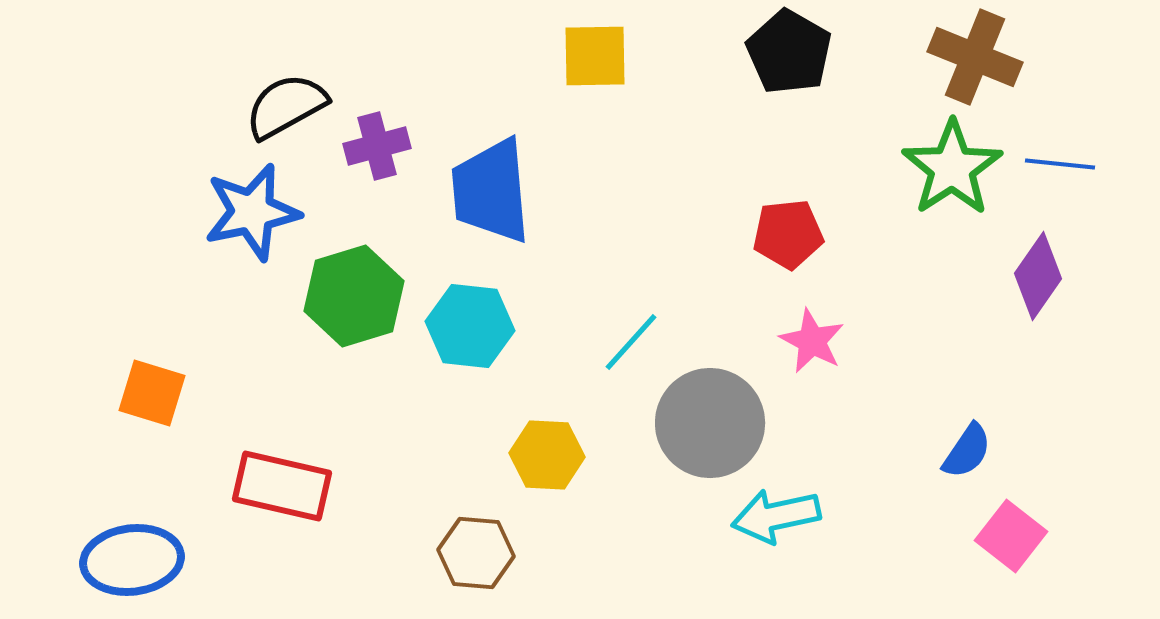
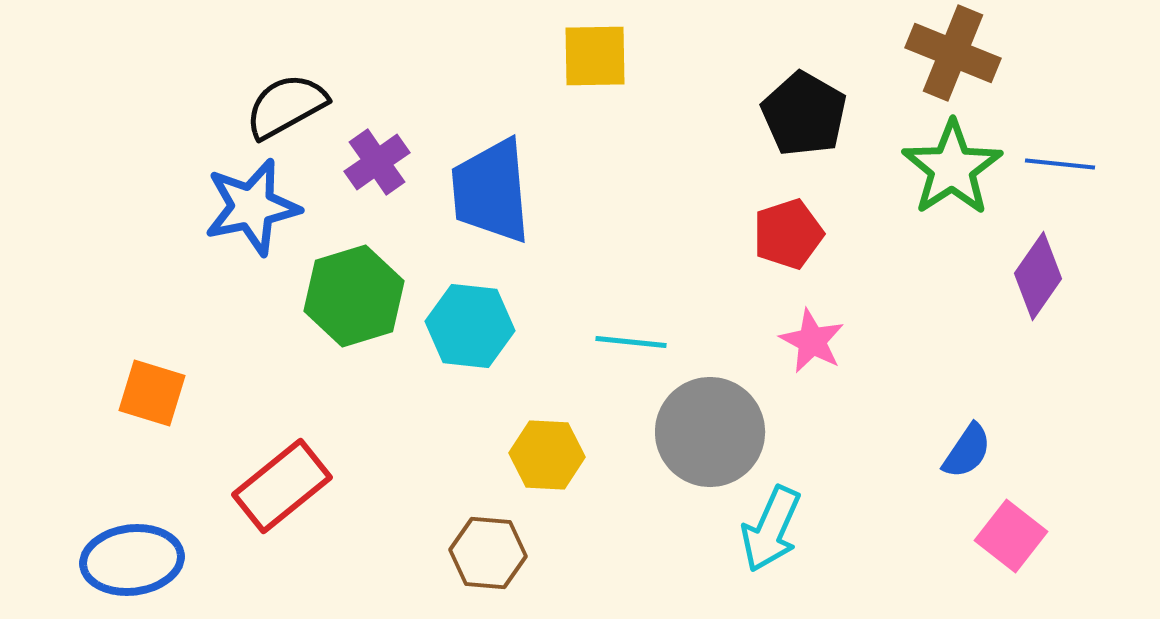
black pentagon: moved 15 px right, 62 px down
brown cross: moved 22 px left, 4 px up
purple cross: moved 16 px down; rotated 20 degrees counterclockwise
blue star: moved 5 px up
red pentagon: rotated 12 degrees counterclockwise
cyan line: rotated 54 degrees clockwise
gray circle: moved 9 px down
red rectangle: rotated 52 degrees counterclockwise
cyan arrow: moved 5 px left, 13 px down; rotated 54 degrees counterclockwise
brown hexagon: moved 12 px right
